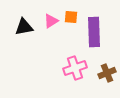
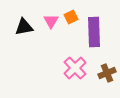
orange square: rotated 32 degrees counterclockwise
pink triangle: rotated 28 degrees counterclockwise
pink cross: rotated 25 degrees counterclockwise
